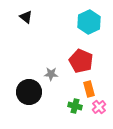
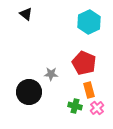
black triangle: moved 3 px up
red pentagon: moved 3 px right, 2 px down
orange rectangle: moved 1 px down
pink cross: moved 2 px left, 1 px down
